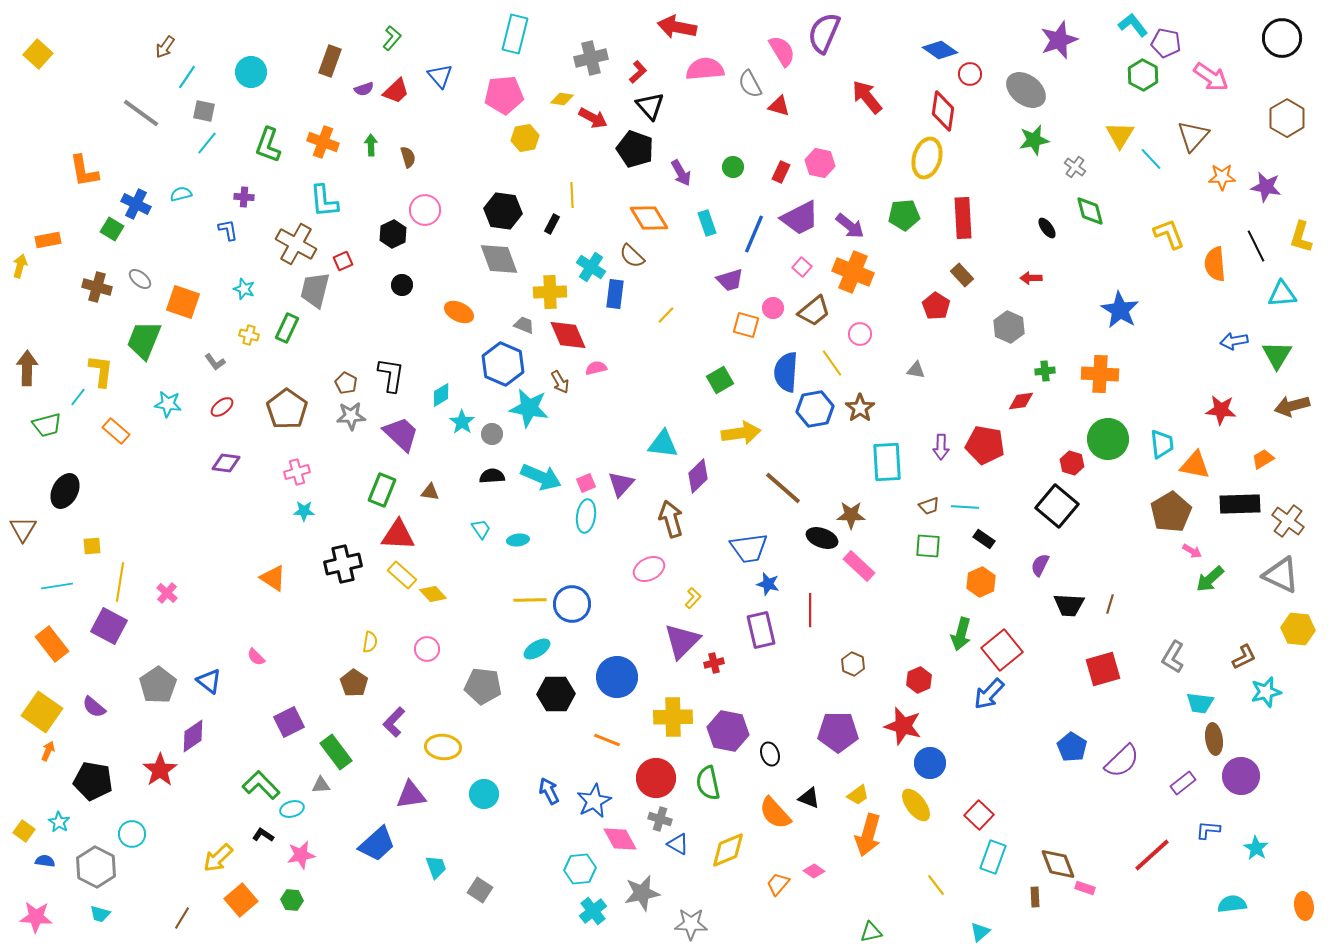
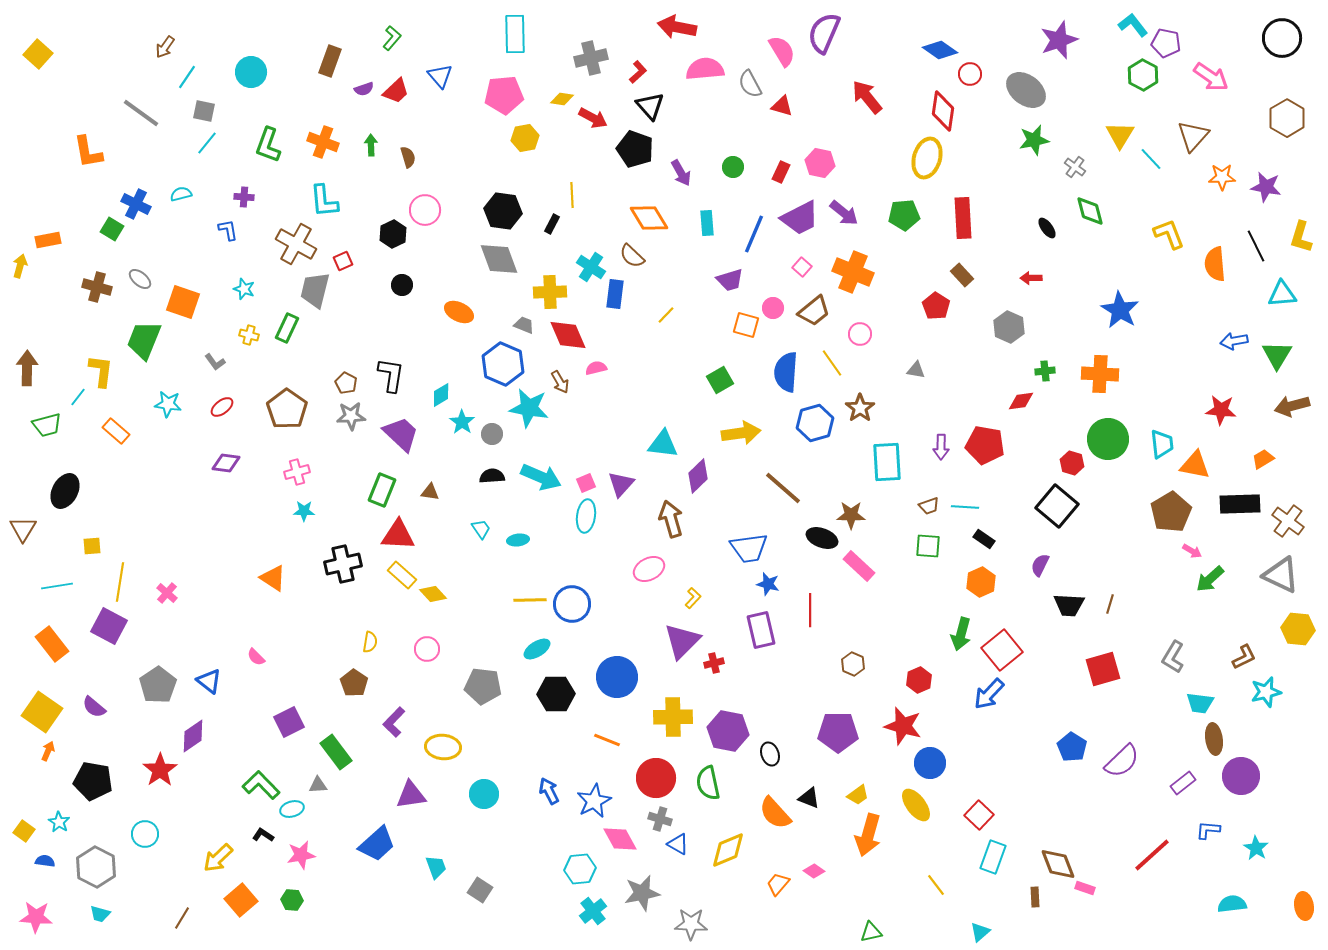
cyan rectangle at (515, 34): rotated 15 degrees counterclockwise
red triangle at (779, 106): moved 3 px right
orange L-shape at (84, 171): moved 4 px right, 19 px up
cyan rectangle at (707, 223): rotated 15 degrees clockwise
purple arrow at (850, 226): moved 6 px left, 13 px up
blue hexagon at (815, 409): moved 14 px down; rotated 6 degrees counterclockwise
gray triangle at (321, 785): moved 3 px left
cyan circle at (132, 834): moved 13 px right
